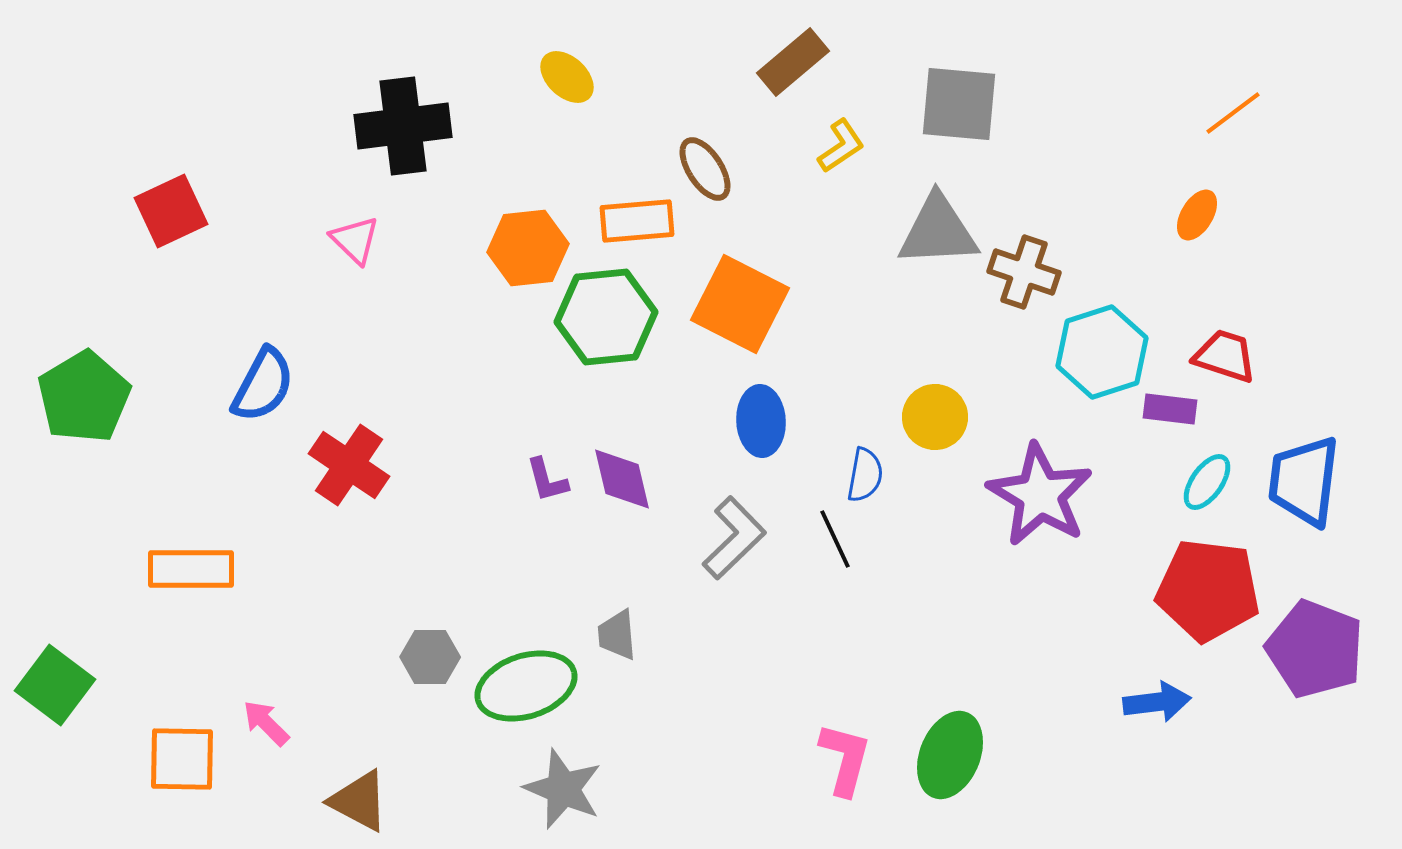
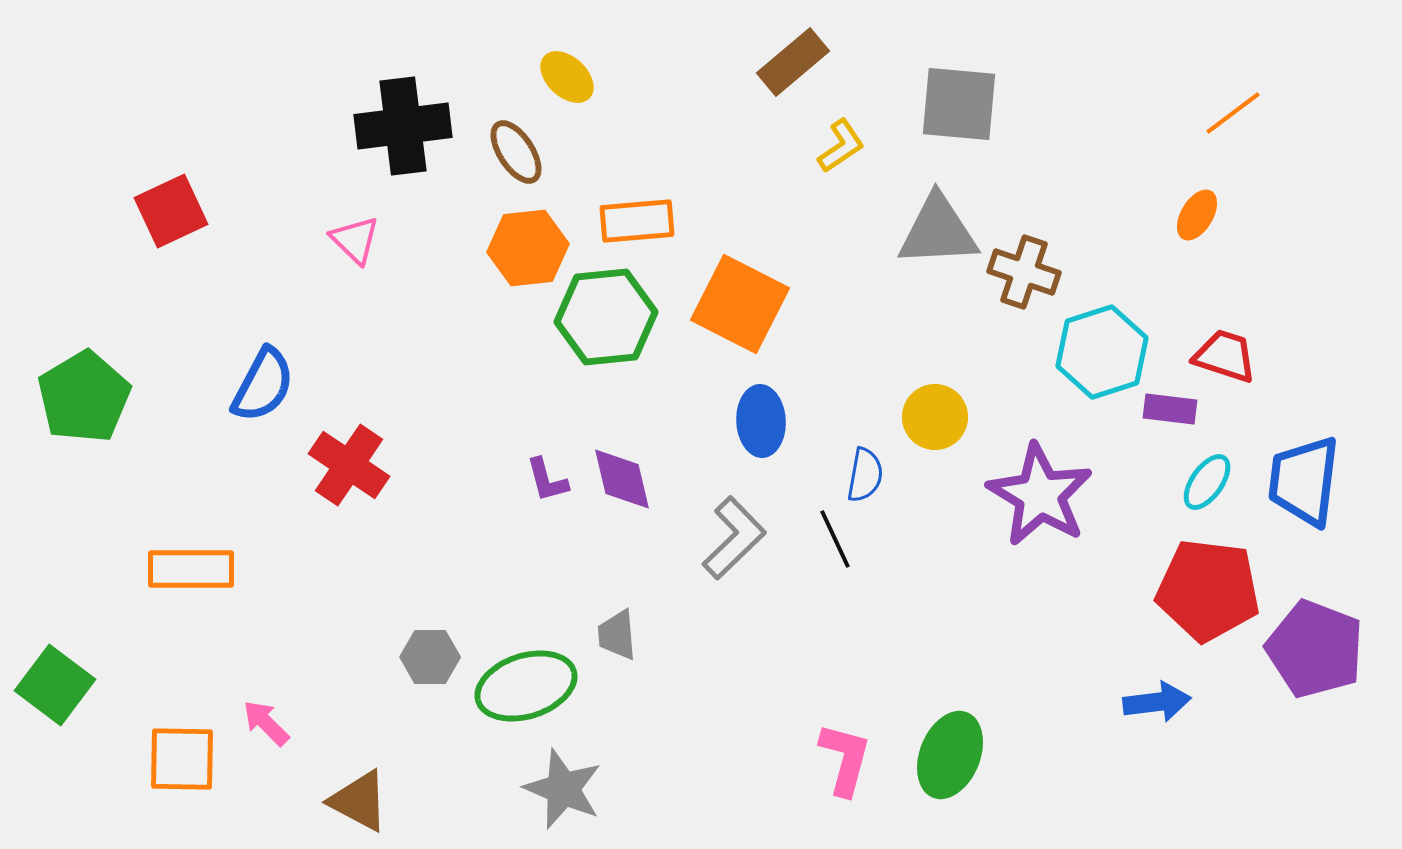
brown ellipse at (705, 169): moved 189 px left, 17 px up
